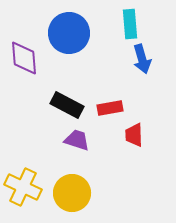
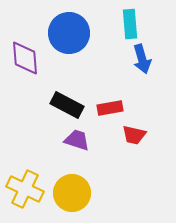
purple diamond: moved 1 px right
red trapezoid: rotated 75 degrees counterclockwise
yellow cross: moved 2 px right, 2 px down
